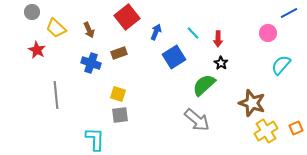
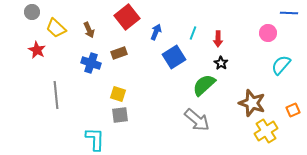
blue line: rotated 30 degrees clockwise
cyan line: rotated 64 degrees clockwise
orange square: moved 3 px left, 18 px up
